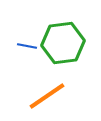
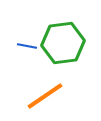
orange line: moved 2 px left
